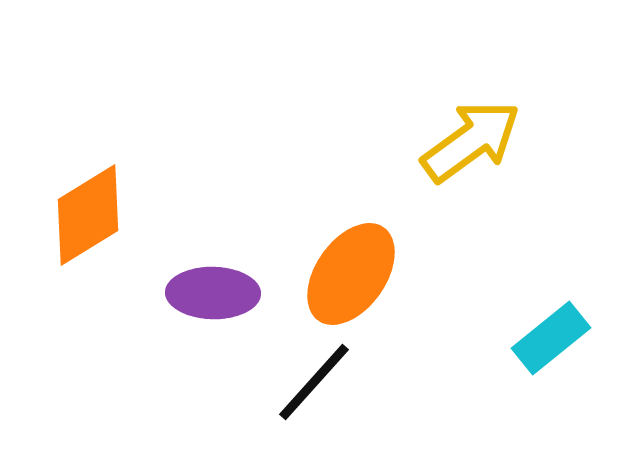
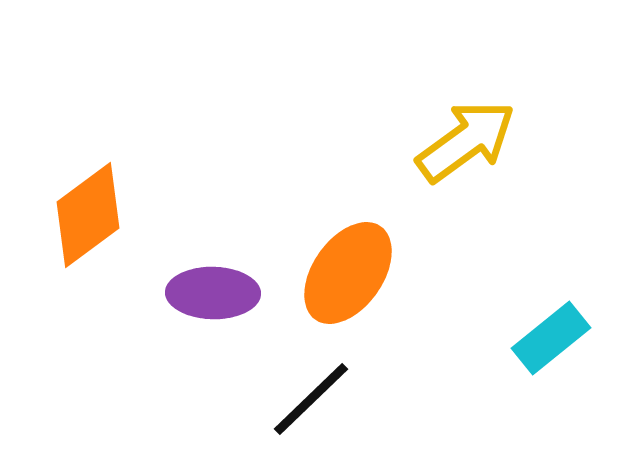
yellow arrow: moved 5 px left
orange diamond: rotated 5 degrees counterclockwise
orange ellipse: moved 3 px left, 1 px up
black line: moved 3 px left, 17 px down; rotated 4 degrees clockwise
